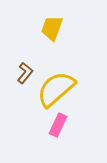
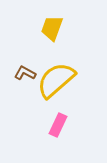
brown L-shape: rotated 100 degrees counterclockwise
yellow semicircle: moved 9 px up
